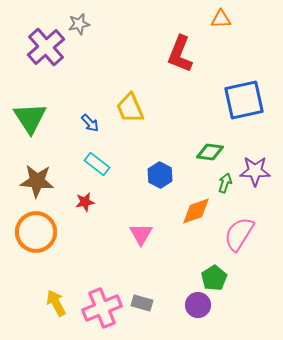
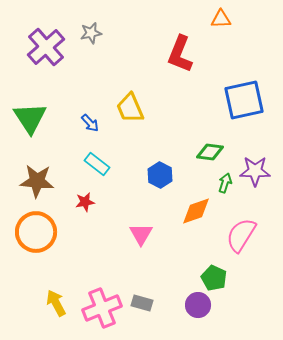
gray star: moved 12 px right, 9 px down
pink semicircle: moved 2 px right, 1 px down
green pentagon: rotated 15 degrees counterclockwise
